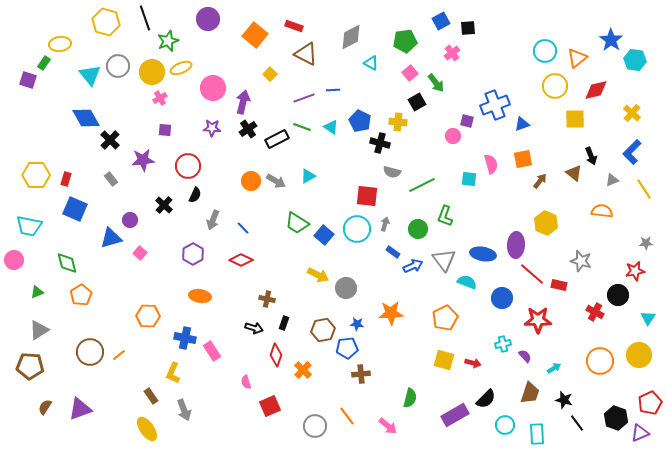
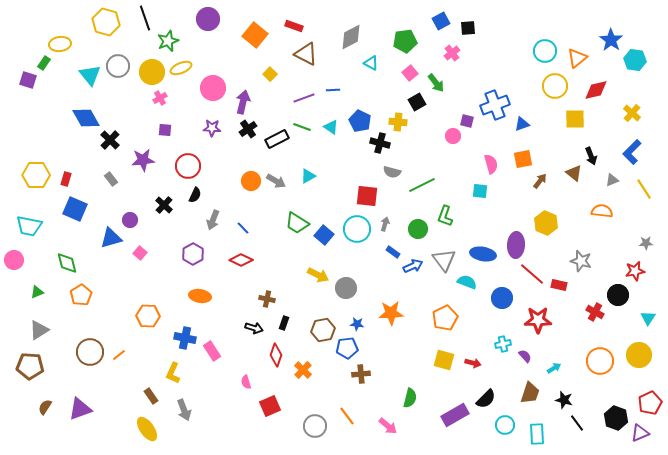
cyan square at (469, 179): moved 11 px right, 12 px down
